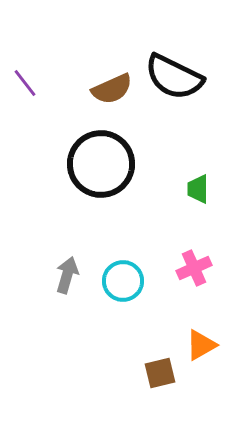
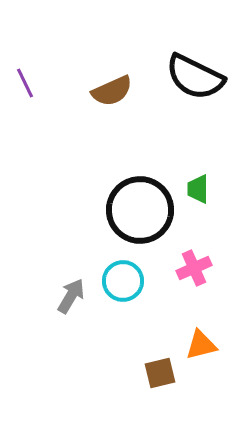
black semicircle: moved 21 px right
purple line: rotated 12 degrees clockwise
brown semicircle: moved 2 px down
black circle: moved 39 px right, 46 px down
gray arrow: moved 4 px right, 21 px down; rotated 15 degrees clockwise
orange triangle: rotated 16 degrees clockwise
